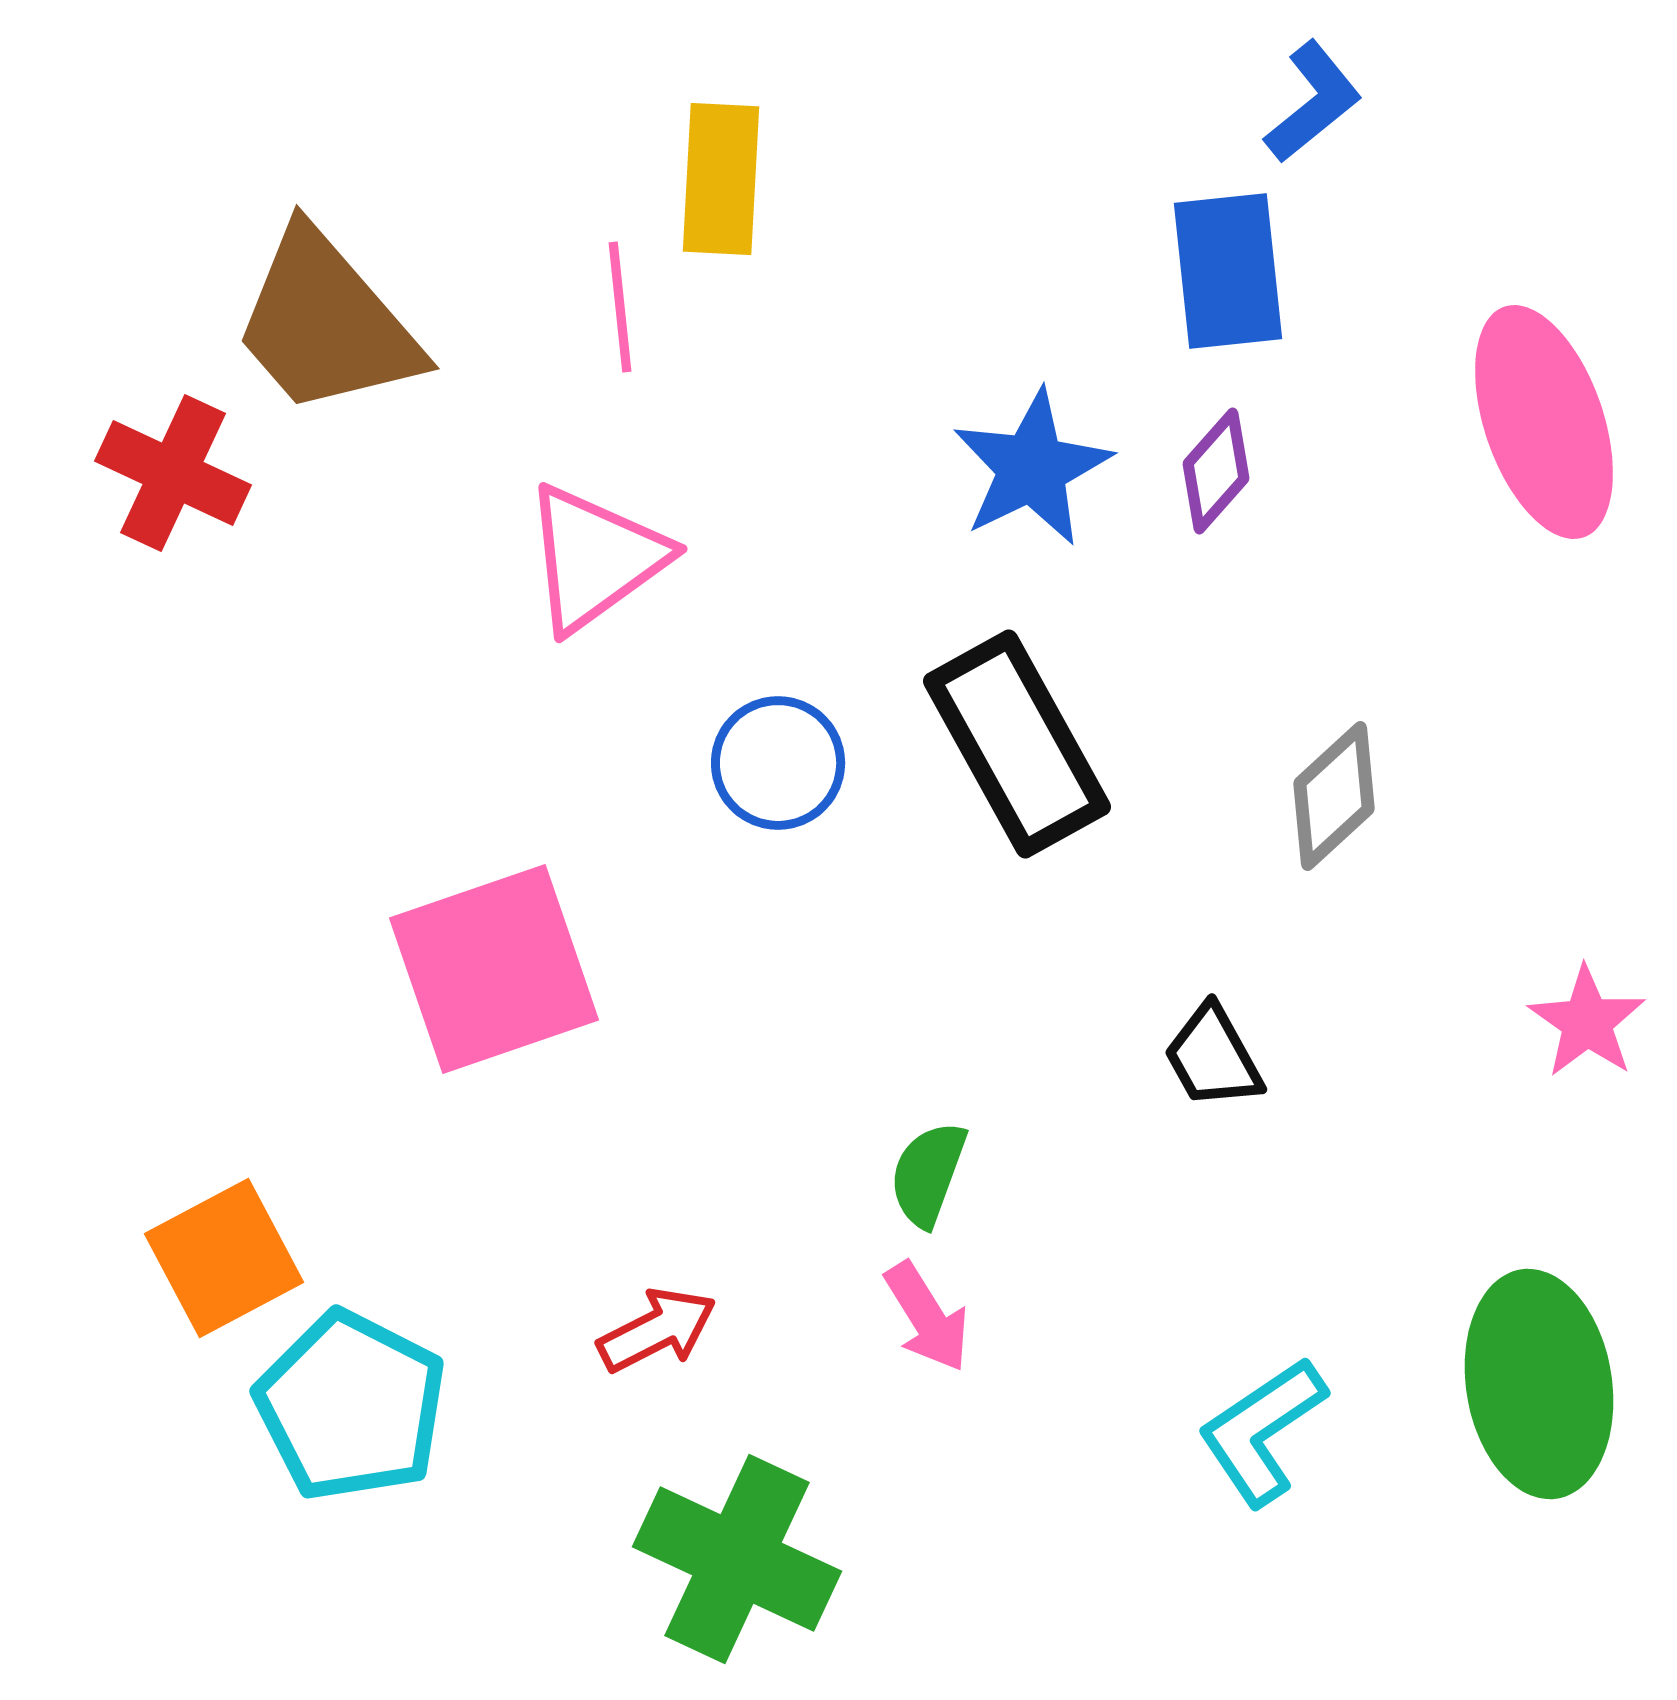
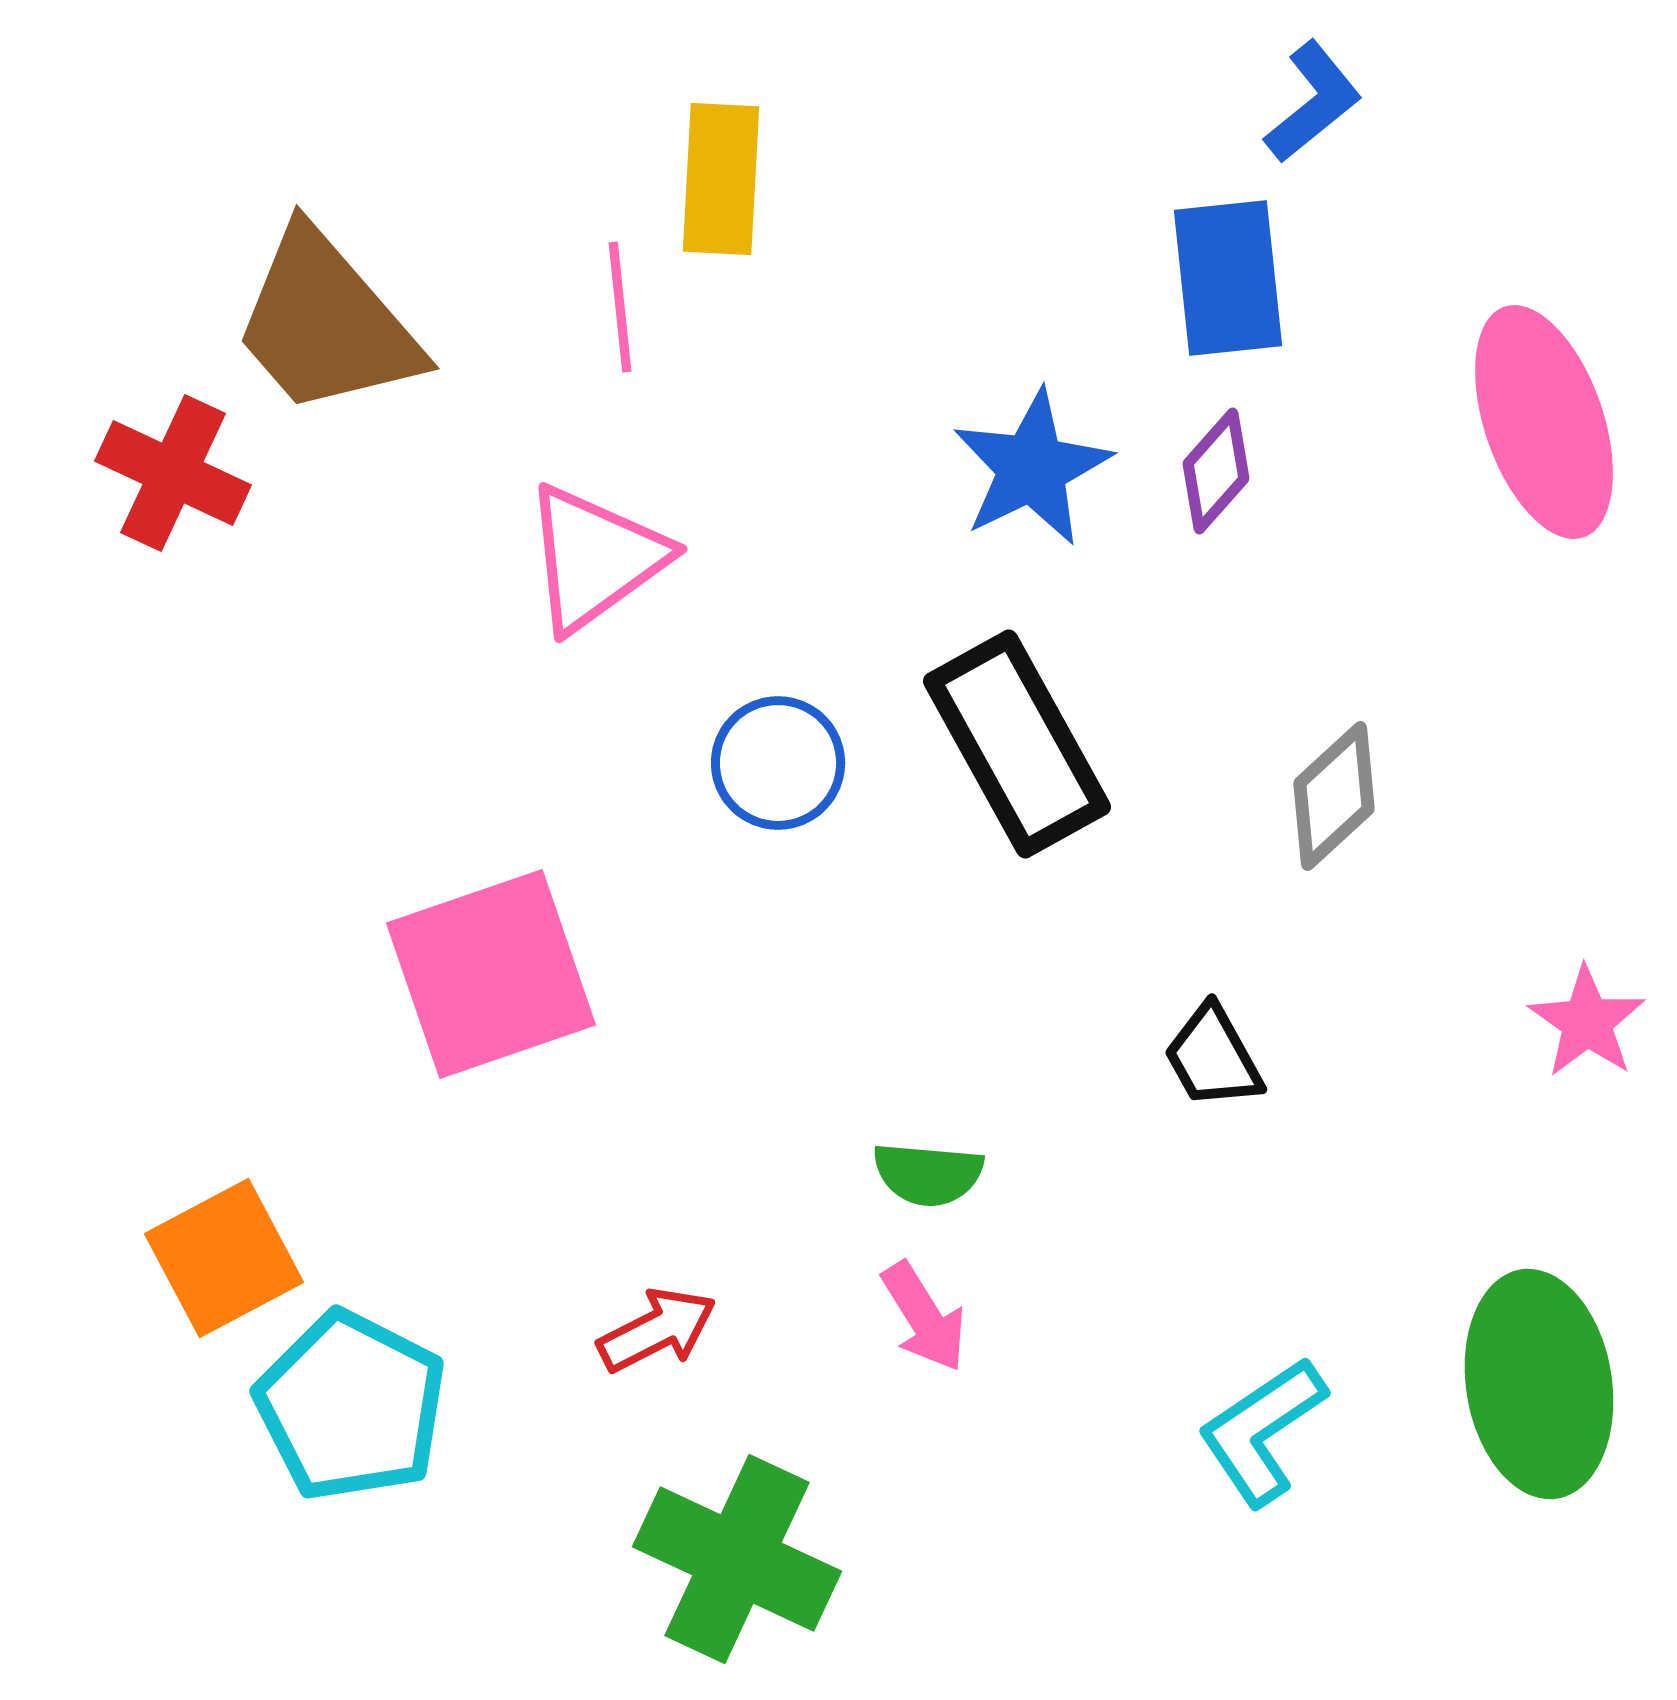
blue rectangle: moved 7 px down
pink square: moved 3 px left, 5 px down
green semicircle: rotated 105 degrees counterclockwise
pink arrow: moved 3 px left
